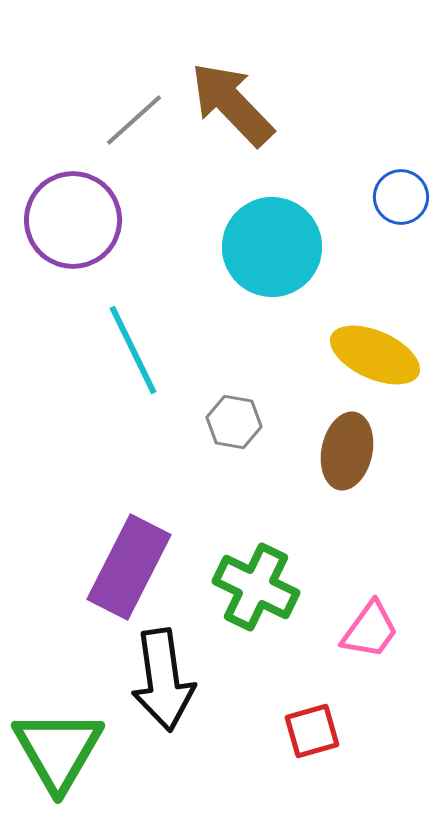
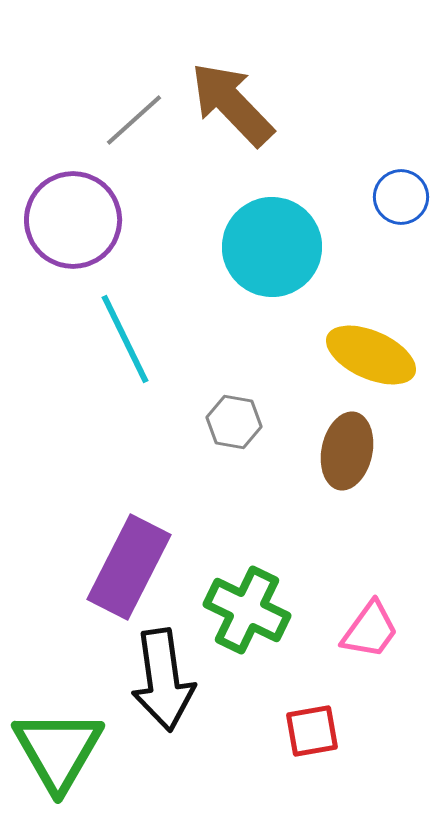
cyan line: moved 8 px left, 11 px up
yellow ellipse: moved 4 px left
green cross: moved 9 px left, 23 px down
red square: rotated 6 degrees clockwise
